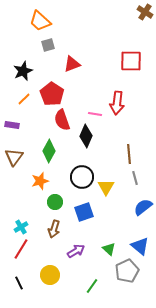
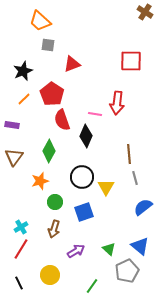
gray square: rotated 24 degrees clockwise
